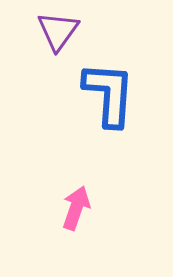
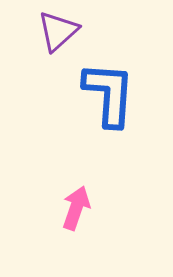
purple triangle: rotated 12 degrees clockwise
